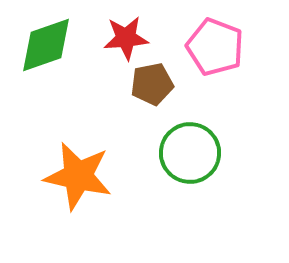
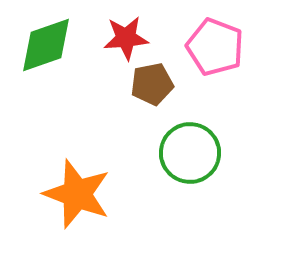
orange star: moved 1 px left, 18 px down; rotated 8 degrees clockwise
